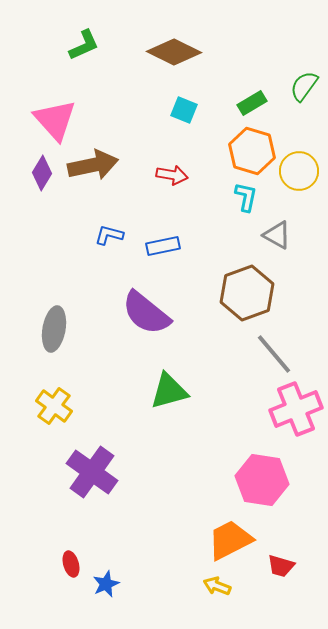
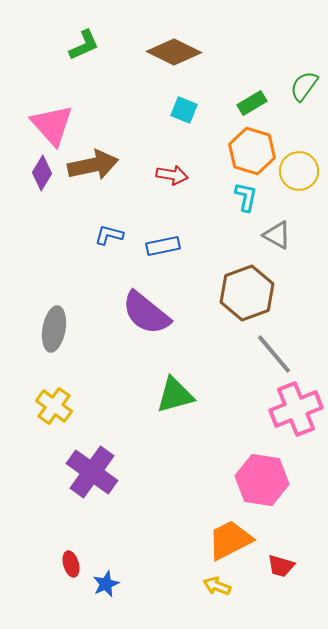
pink triangle: moved 3 px left, 5 px down
green triangle: moved 6 px right, 4 px down
